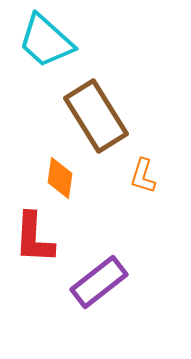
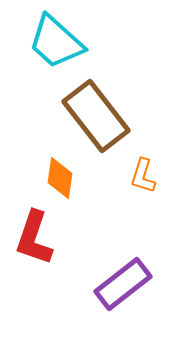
cyan trapezoid: moved 10 px right, 1 px down
brown rectangle: rotated 6 degrees counterclockwise
red L-shape: rotated 16 degrees clockwise
purple rectangle: moved 24 px right, 2 px down
